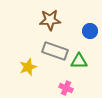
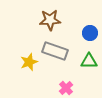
blue circle: moved 2 px down
green triangle: moved 10 px right
yellow star: moved 1 px right, 5 px up
pink cross: rotated 24 degrees clockwise
